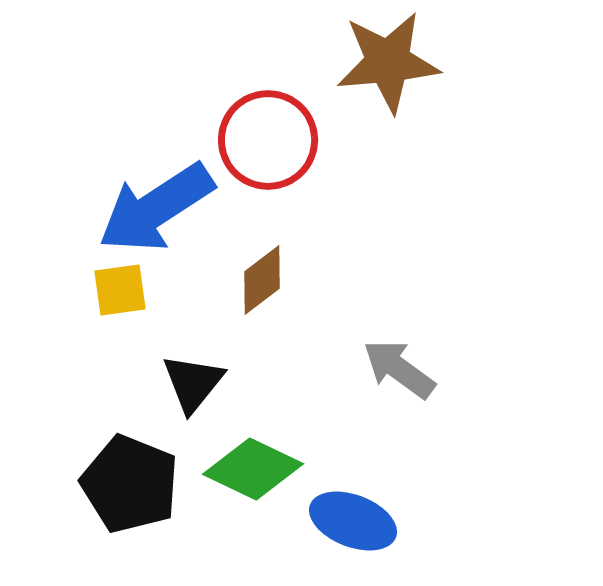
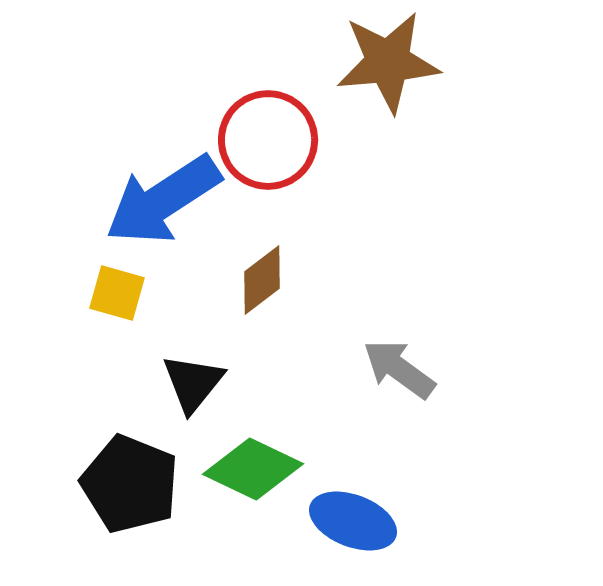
blue arrow: moved 7 px right, 8 px up
yellow square: moved 3 px left, 3 px down; rotated 24 degrees clockwise
